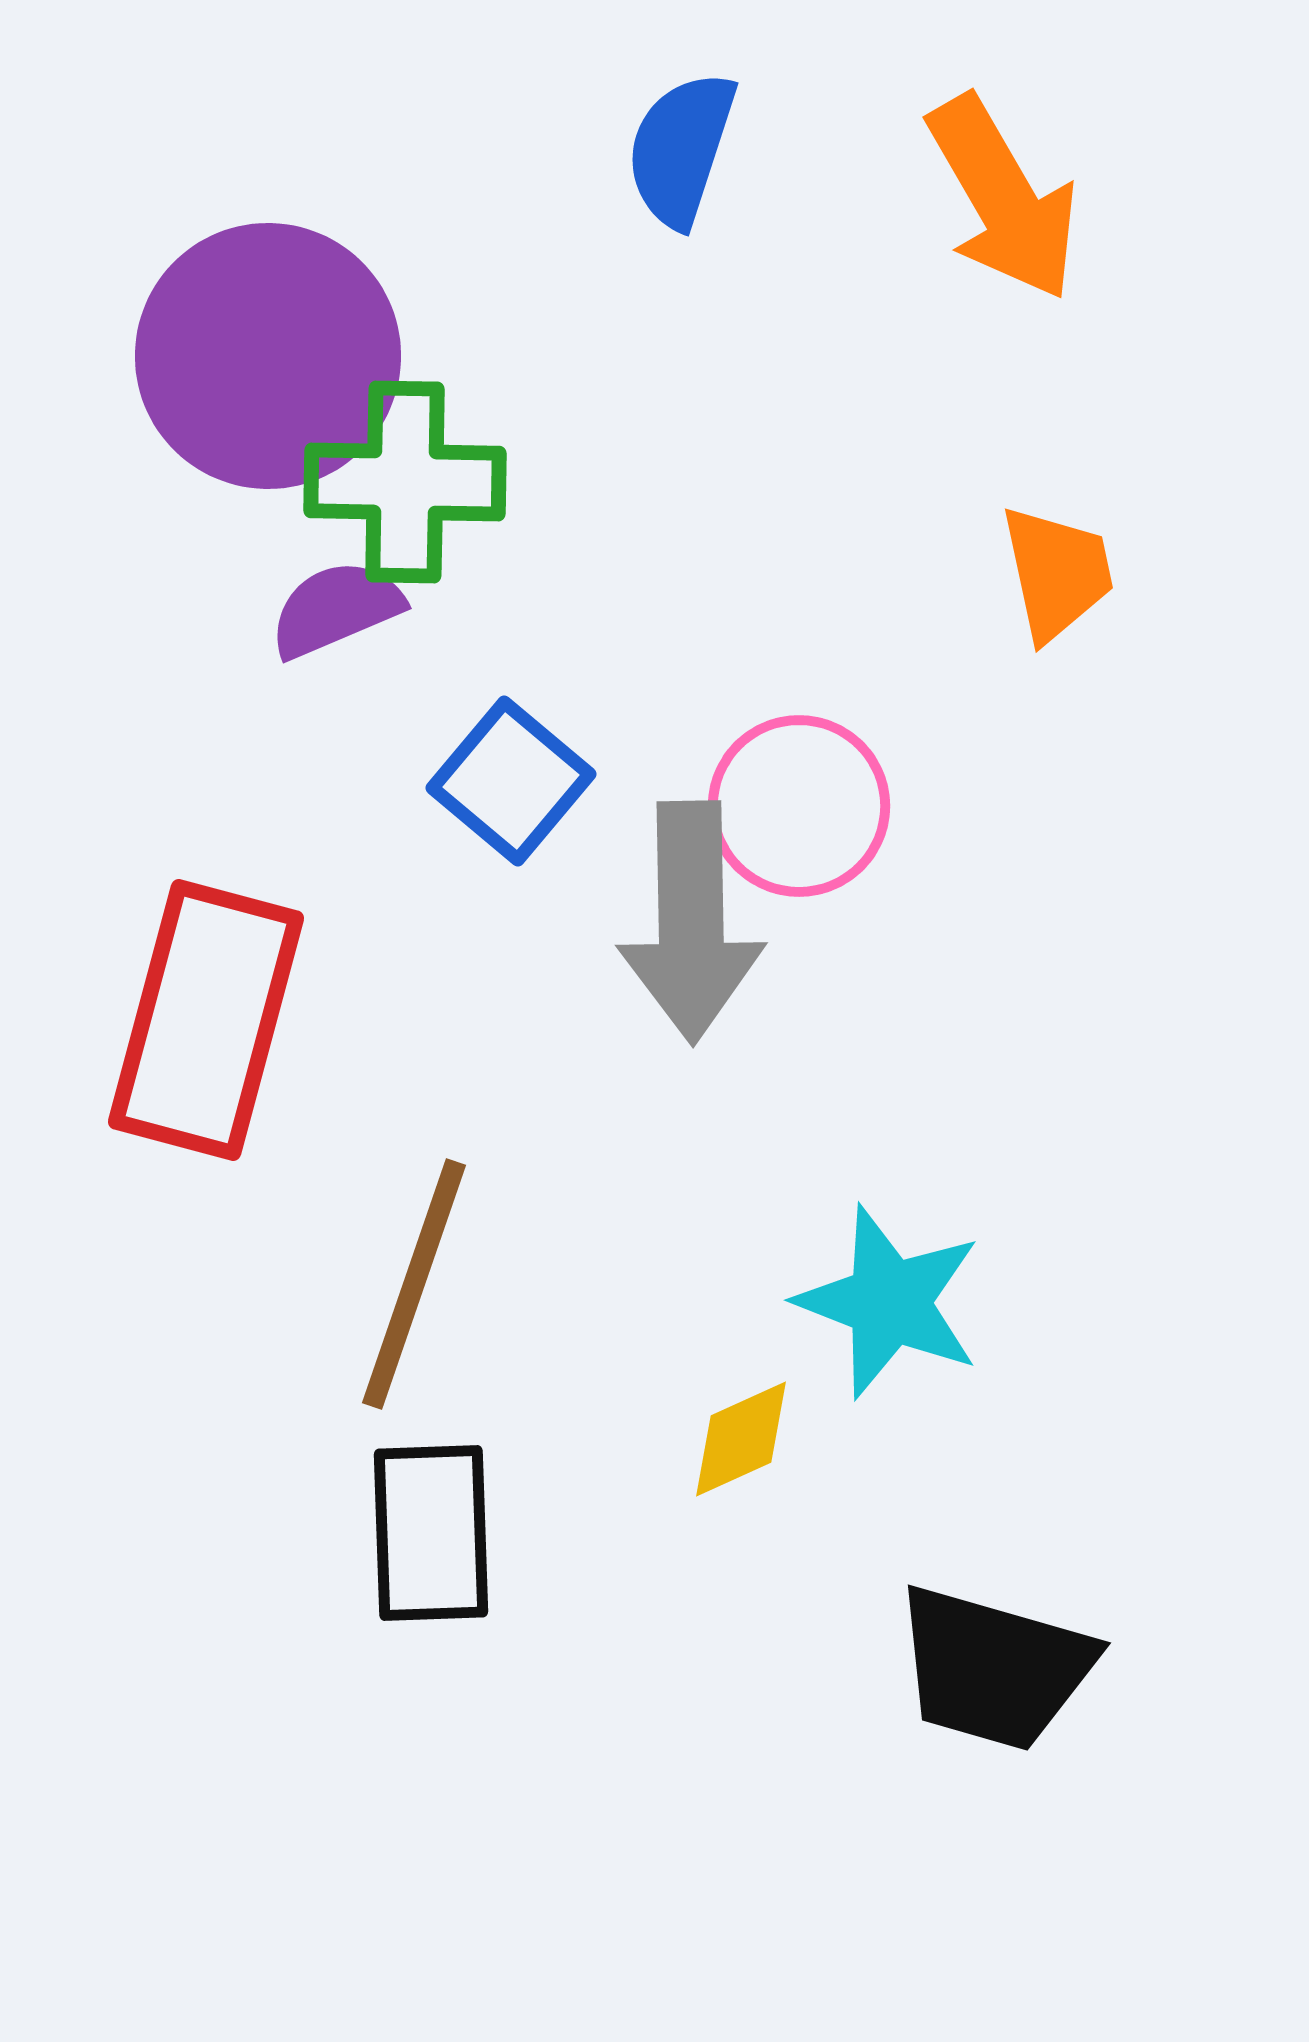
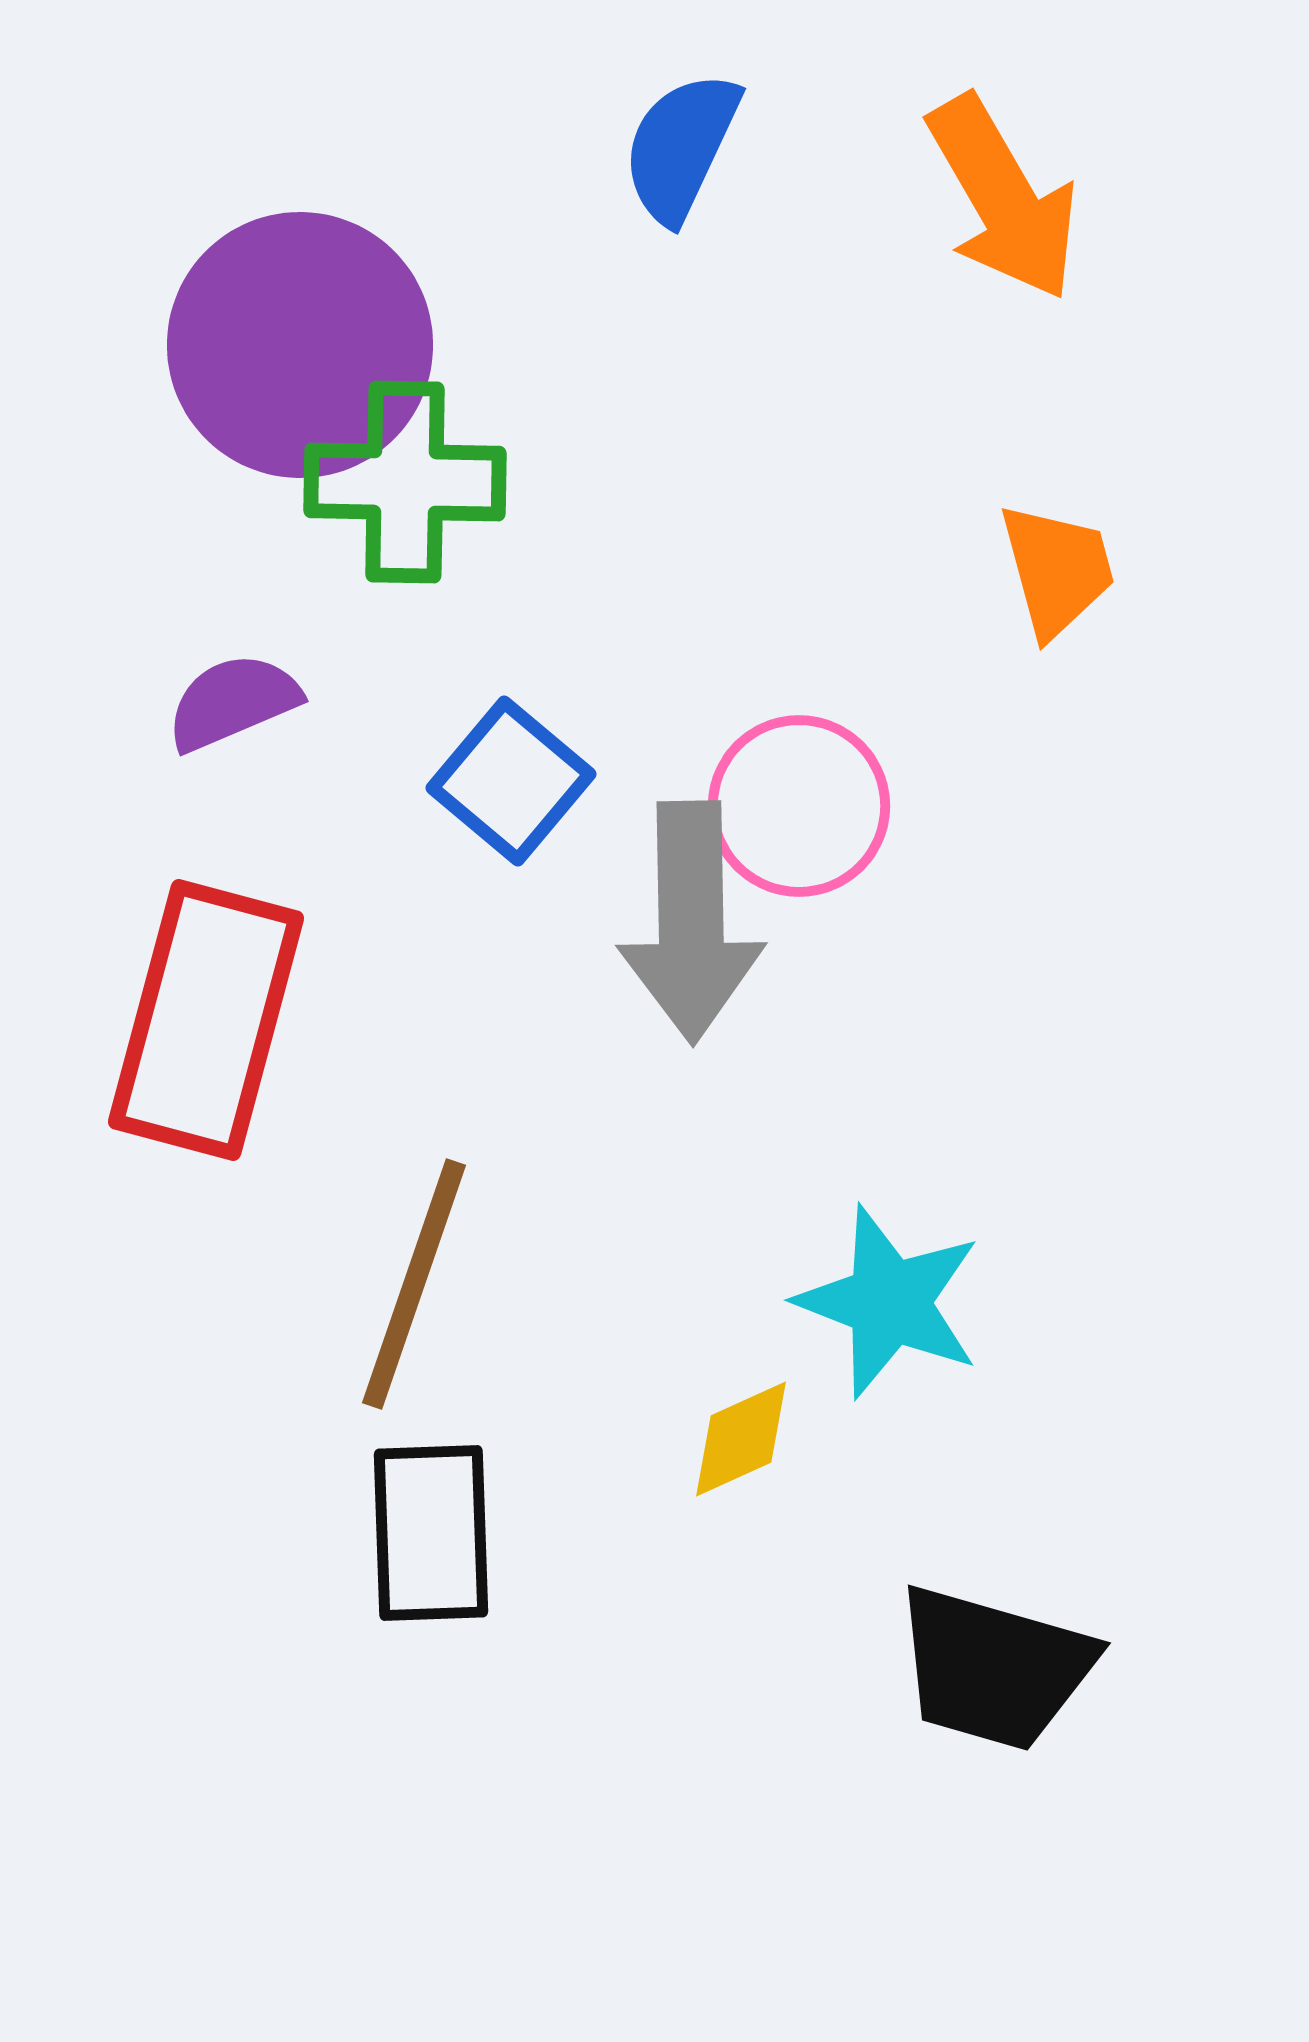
blue semicircle: moved 2 px up; rotated 7 degrees clockwise
purple circle: moved 32 px right, 11 px up
orange trapezoid: moved 3 px up; rotated 3 degrees counterclockwise
purple semicircle: moved 103 px left, 93 px down
